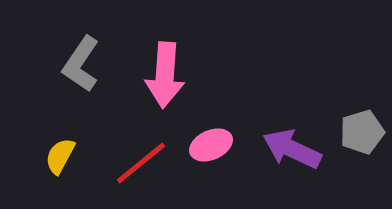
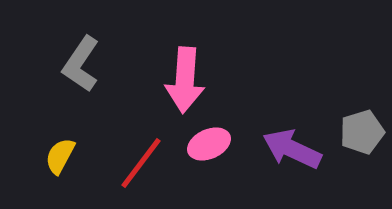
pink arrow: moved 20 px right, 5 px down
pink ellipse: moved 2 px left, 1 px up
red line: rotated 14 degrees counterclockwise
